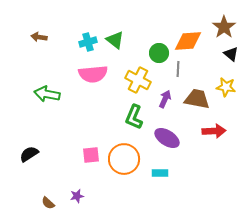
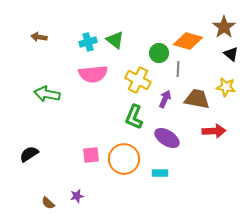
orange diamond: rotated 20 degrees clockwise
